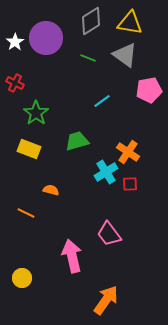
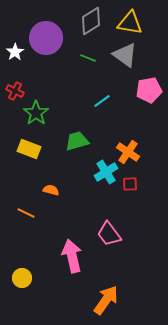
white star: moved 10 px down
red cross: moved 8 px down
